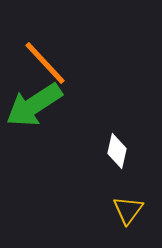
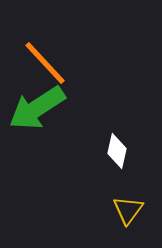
green arrow: moved 3 px right, 3 px down
